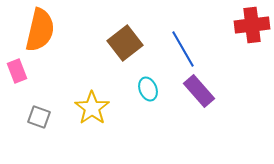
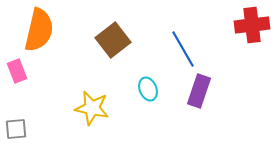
orange semicircle: moved 1 px left
brown square: moved 12 px left, 3 px up
purple rectangle: rotated 60 degrees clockwise
yellow star: rotated 24 degrees counterclockwise
gray square: moved 23 px left, 12 px down; rotated 25 degrees counterclockwise
